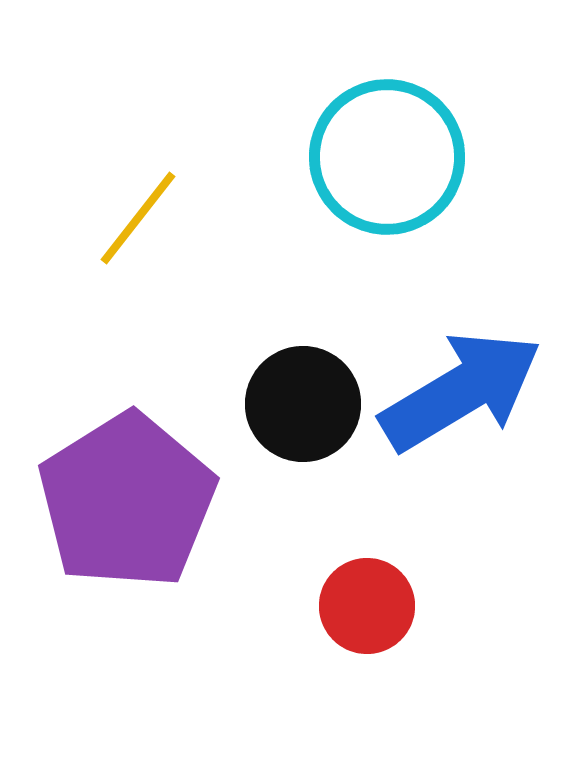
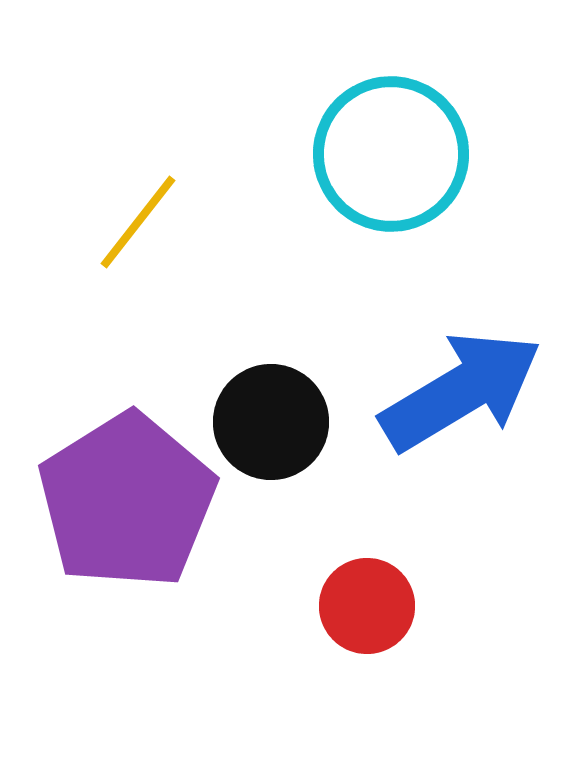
cyan circle: moved 4 px right, 3 px up
yellow line: moved 4 px down
black circle: moved 32 px left, 18 px down
